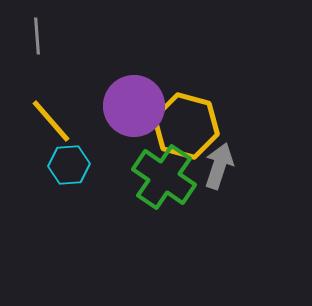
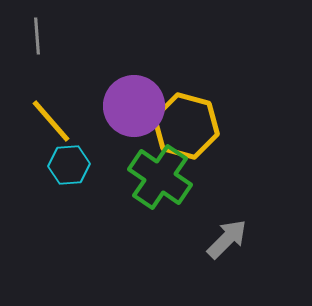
gray arrow: moved 8 px right, 73 px down; rotated 27 degrees clockwise
green cross: moved 4 px left
